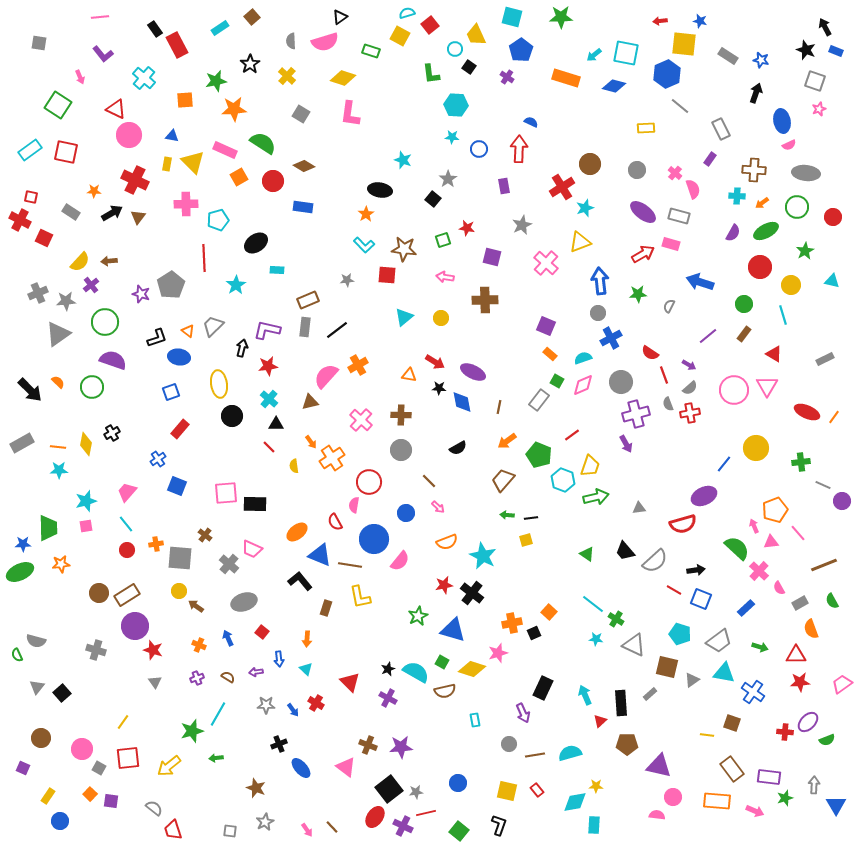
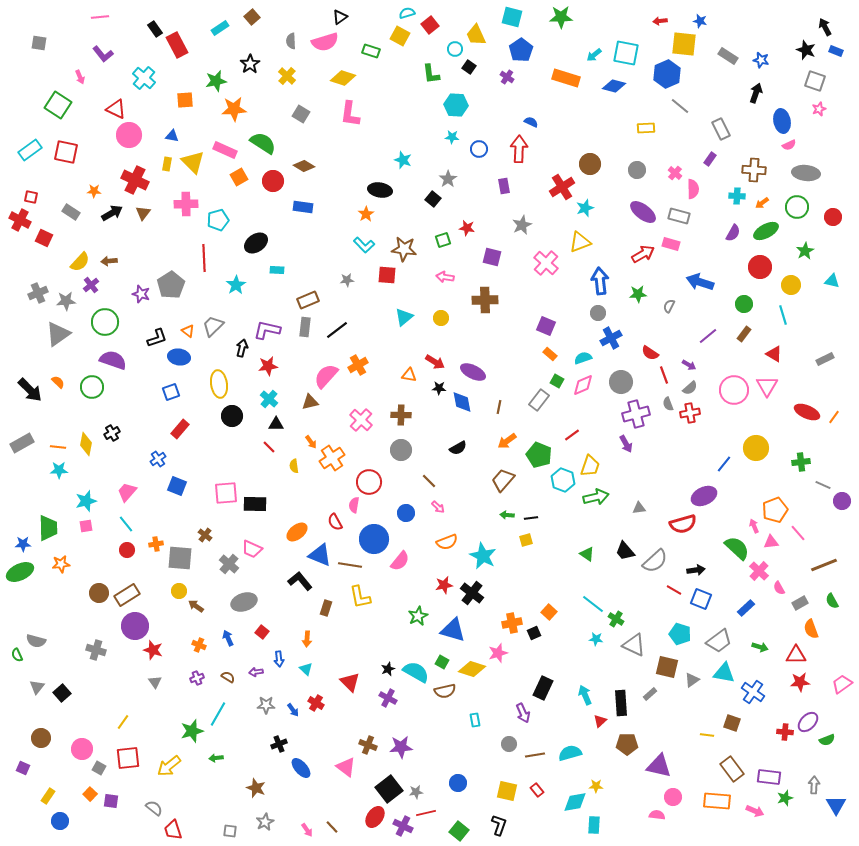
pink semicircle at (693, 189): rotated 18 degrees clockwise
brown triangle at (138, 217): moved 5 px right, 4 px up
